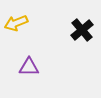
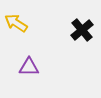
yellow arrow: rotated 55 degrees clockwise
